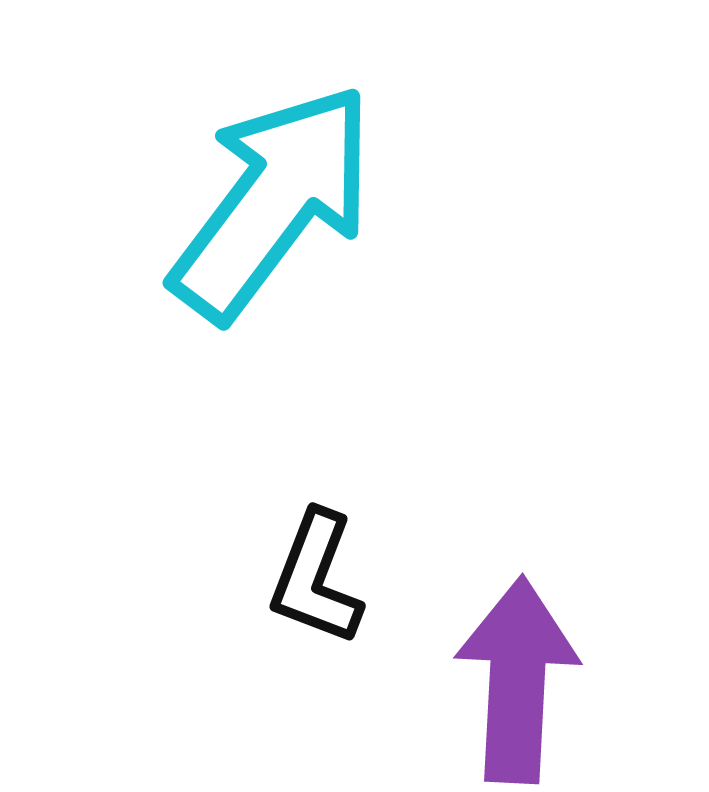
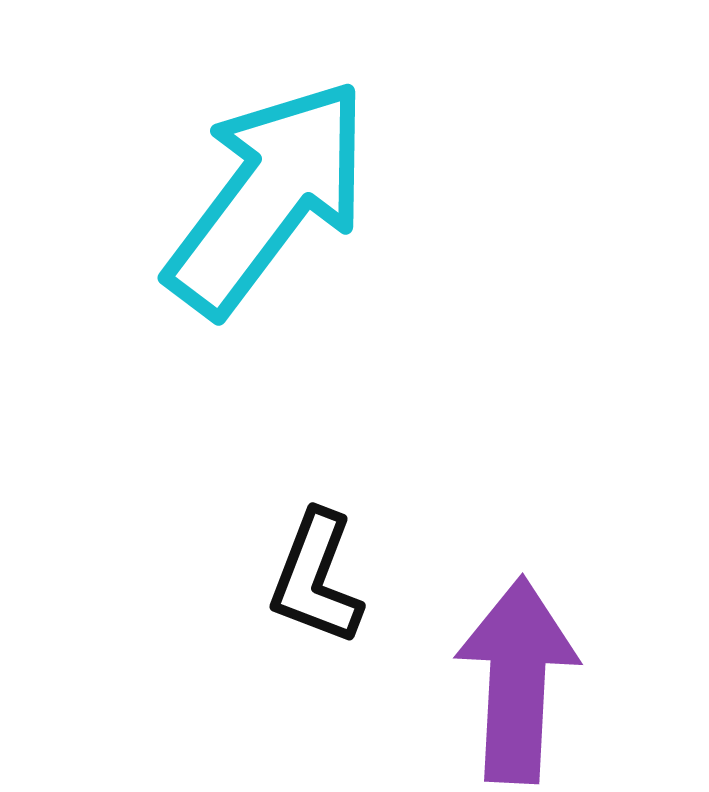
cyan arrow: moved 5 px left, 5 px up
